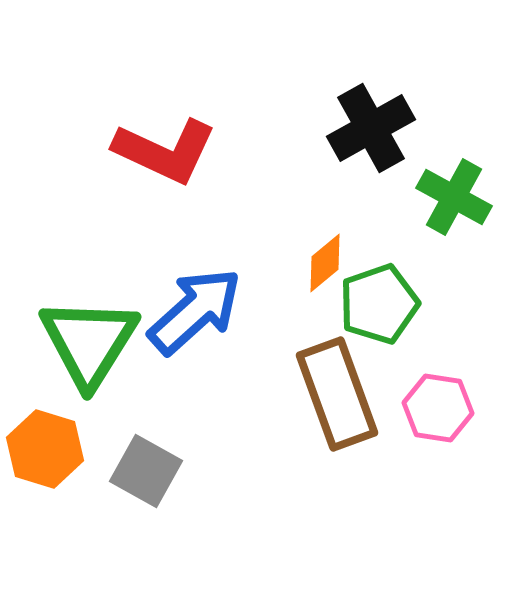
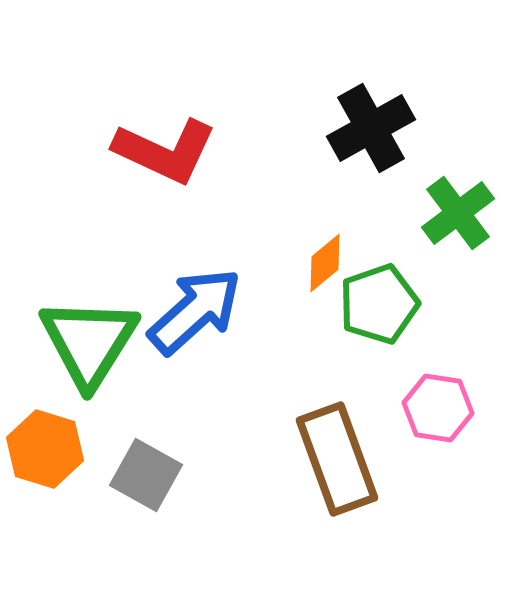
green cross: moved 4 px right, 16 px down; rotated 24 degrees clockwise
brown rectangle: moved 65 px down
gray square: moved 4 px down
